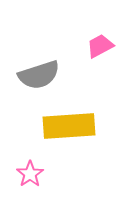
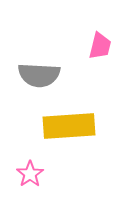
pink trapezoid: rotated 132 degrees clockwise
gray semicircle: rotated 21 degrees clockwise
